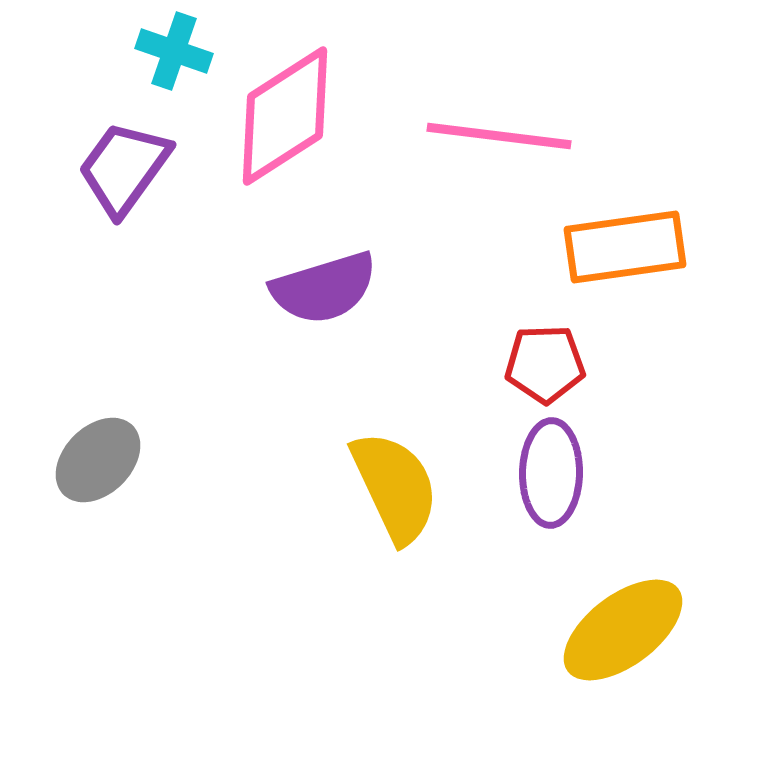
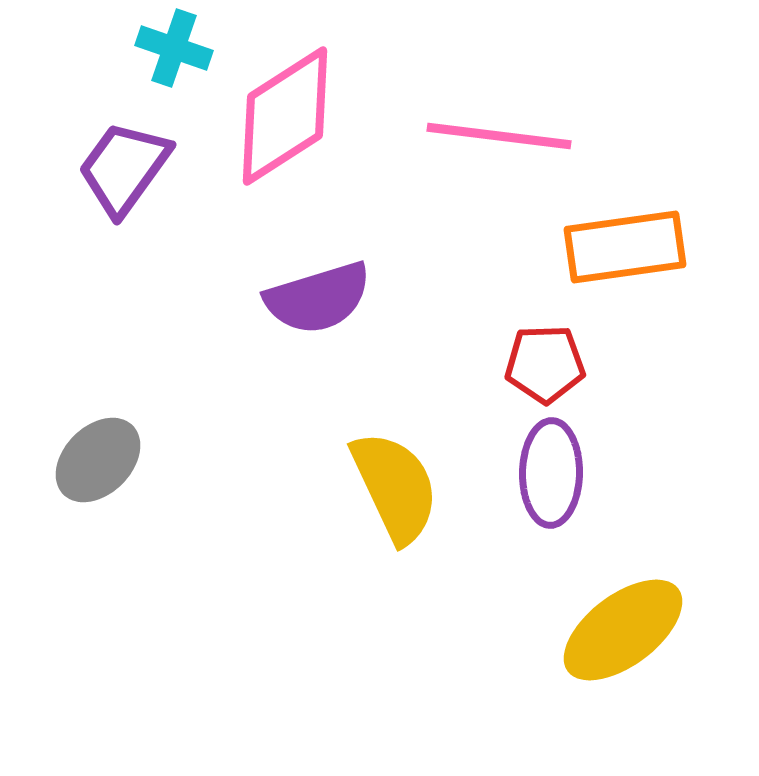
cyan cross: moved 3 px up
purple semicircle: moved 6 px left, 10 px down
